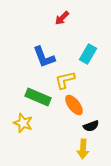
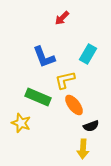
yellow star: moved 2 px left
